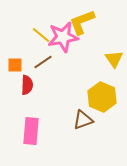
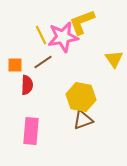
yellow line: rotated 24 degrees clockwise
yellow hexagon: moved 21 px left; rotated 12 degrees counterclockwise
